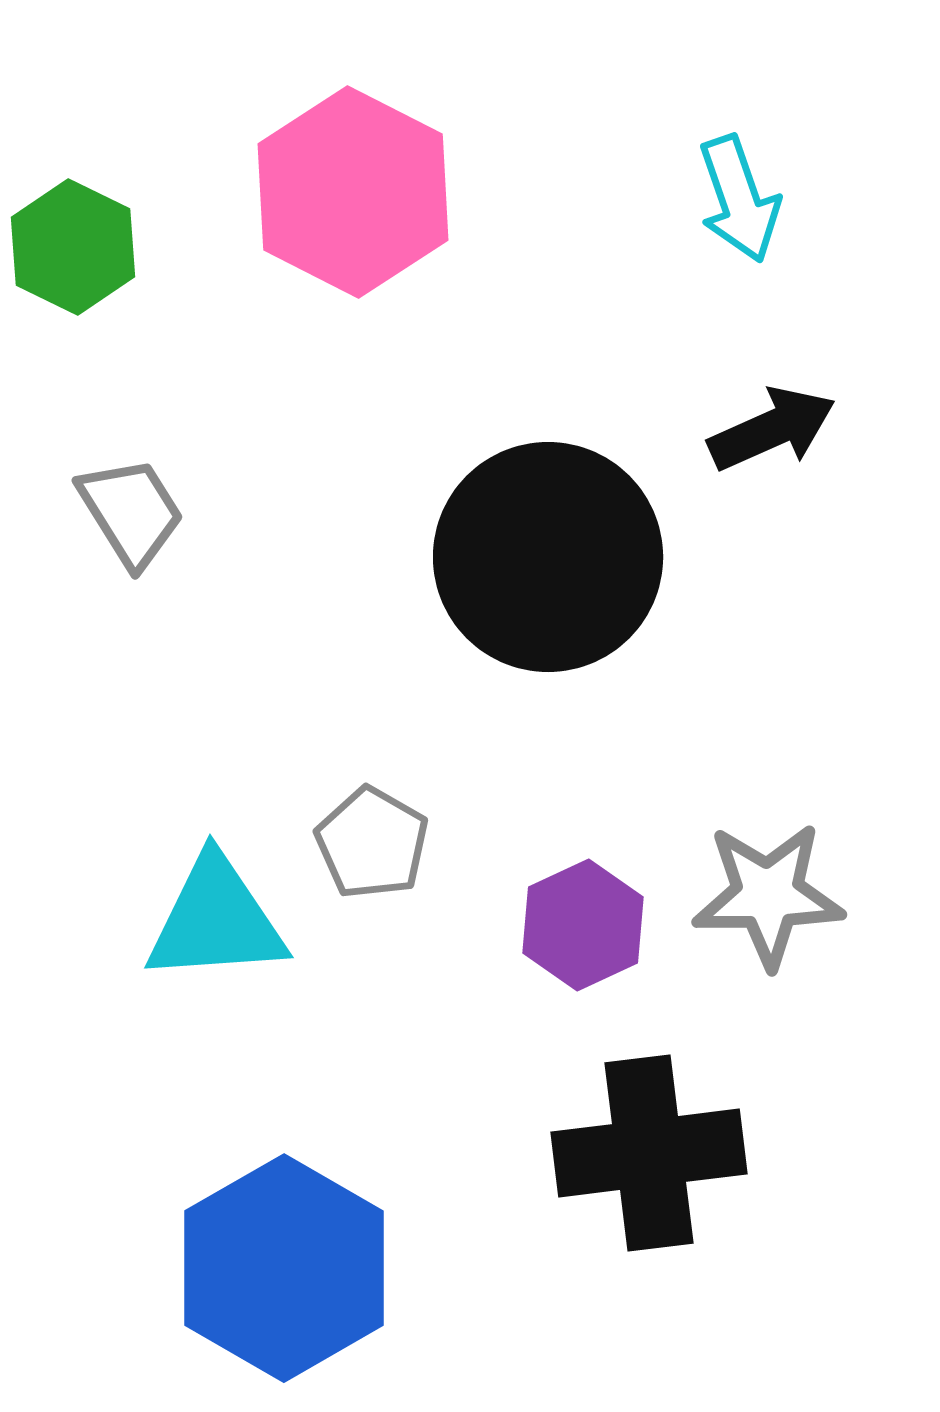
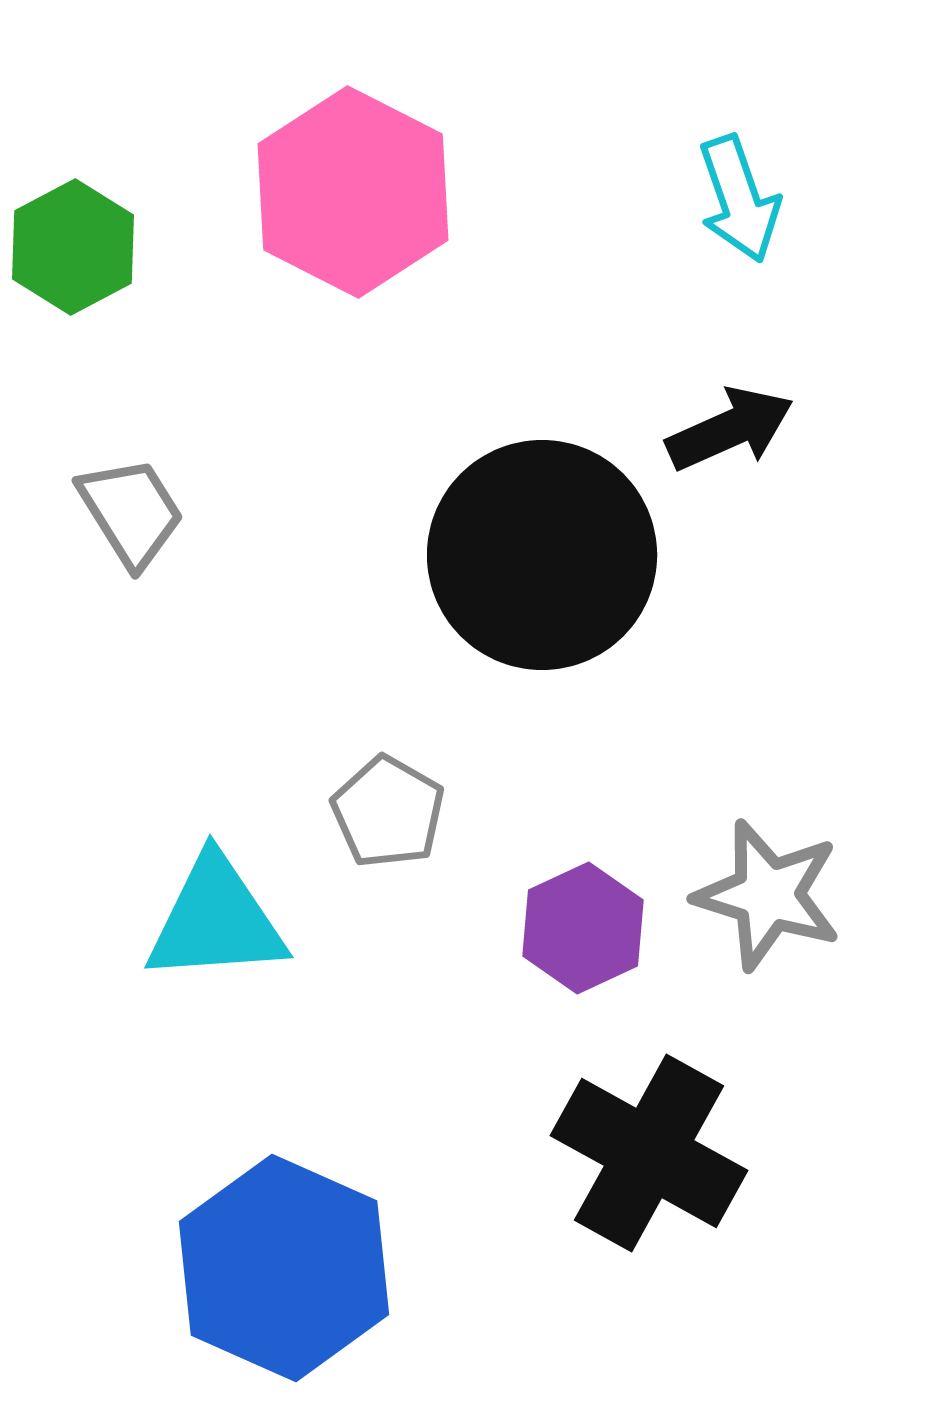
green hexagon: rotated 6 degrees clockwise
black arrow: moved 42 px left
black circle: moved 6 px left, 2 px up
gray pentagon: moved 16 px right, 31 px up
gray star: rotated 18 degrees clockwise
purple hexagon: moved 3 px down
black cross: rotated 36 degrees clockwise
blue hexagon: rotated 6 degrees counterclockwise
